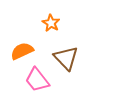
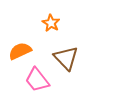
orange semicircle: moved 2 px left
